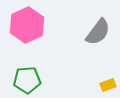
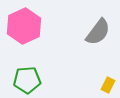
pink hexagon: moved 3 px left, 1 px down
yellow rectangle: rotated 42 degrees counterclockwise
